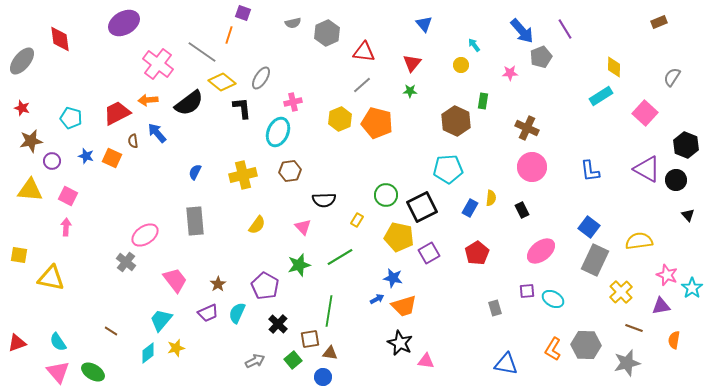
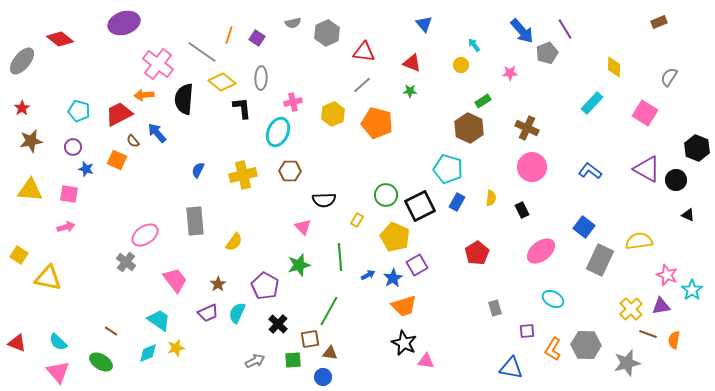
purple square at (243, 13): moved 14 px right, 25 px down; rotated 14 degrees clockwise
purple ellipse at (124, 23): rotated 12 degrees clockwise
red diamond at (60, 39): rotated 44 degrees counterclockwise
gray pentagon at (541, 57): moved 6 px right, 4 px up
red triangle at (412, 63): rotated 48 degrees counterclockwise
gray semicircle at (672, 77): moved 3 px left
gray ellipse at (261, 78): rotated 30 degrees counterclockwise
cyan rectangle at (601, 96): moved 9 px left, 7 px down; rotated 15 degrees counterclockwise
orange arrow at (148, 100): moved 4 px left, 5 px up
green rectangle at (483, 101): rotated 49 degrees clockwise
black semicircle at (189, 103): moved 5 px left, 4 px up; rotated 132 degrees clockwise
red star at (22, 108): rotated 21 degrees clockwise
red trapezoid at (117, 113): moved 2 px right, 1 px down
pink square at (645, 113): rotated 10 degrees counterclockwise
cyan pentagon at (71, 118): moved 8 px right, 7 px up
yellow hexagon at (340, 119): moved 7 px left, 5 px up
brown hexagon at (456, 121): moved 13 px right, 7 px down
brown semicircle at (133, 141): rotated 32 degrees counterclockwise
black hexagon at (686, 145): moved 11 px right, 3 px down
blue star at (86, 156): moved 13 px down
orange square at (112, 158): moved 5 px right, 2 px down
purple circle at (52, 161): moved 21 px right, 14 px up
cyan pentagon at (448, 169): rotated 20 degrees clockwise
brown hexagon at (290, 171): rotated 10 degrees clockwise
blue L-shape at (590, 171): rotated 135 degrees clockwise
blue semicircle at (195, 172): moved 3 px right, 2 px up
pink square at (68, 196): moved 1 px right, 2 px up; rotated 18 degrees counterclockwise
black square at (422, 207): moved 2 px left, 1 px up
blue rectangle at (470, 208): moved 13 px left, 6 px up
black triangle at (688, 215): rotated 24 degrees counterclockwise
yellow semicircle at (257, 225): moved 23 px left, 17 px down
pink arrow at (66, 227): rotated 72 degrees clockwise
blue square at (589, 227): moved 5 px left
yellow pentagon at (399, 237): moved 4 px left; rotated 12 degrees clockwise
purple square at (429, 253): moved 12 px left, 12 px down
yellow square at (19, 255): rotated 24 degrees clockwise
green line at (340, 257): rotated 64 degrees counterclockwise
gray rectangle at (595, 260): moved 5 px right
yellow triangle at (51, 278): moved 3 px left
blue star at (393, 278): rotated 30 degrees clockwise
cyan star at (692, 288): moved 2 px down
purple square at (527, 291): moved 40 px down
yellow cross at (621, 292): moved 10 px right, 17 px down
blue arrow at (377, 299): moved 9 px left, 24 px up
green line at (329, 311): rotated 20 degrees clockwise
cyan trapezoid at (161, 320): moved 2 px left; rotated 85 degrees clockwise
brown line at (634, 328): moved 14 px right, 6 px down
cyan semicircle at (58, 342): rotated 12 degrees counterclockwise
red triangle at (17, 343): rotated 42 degrees clockwise
black star at (400, 343): moved 4 px right
cyan diamond at (148, 353): rotated 15 degrees clockwise
green square at (293, 360): rotated 36 degrees clockwise
blue triangle at (506, 364): moved 5 px right, 4 px down
green ellipse at (93, 372): moved 8 px right, 10 px up
